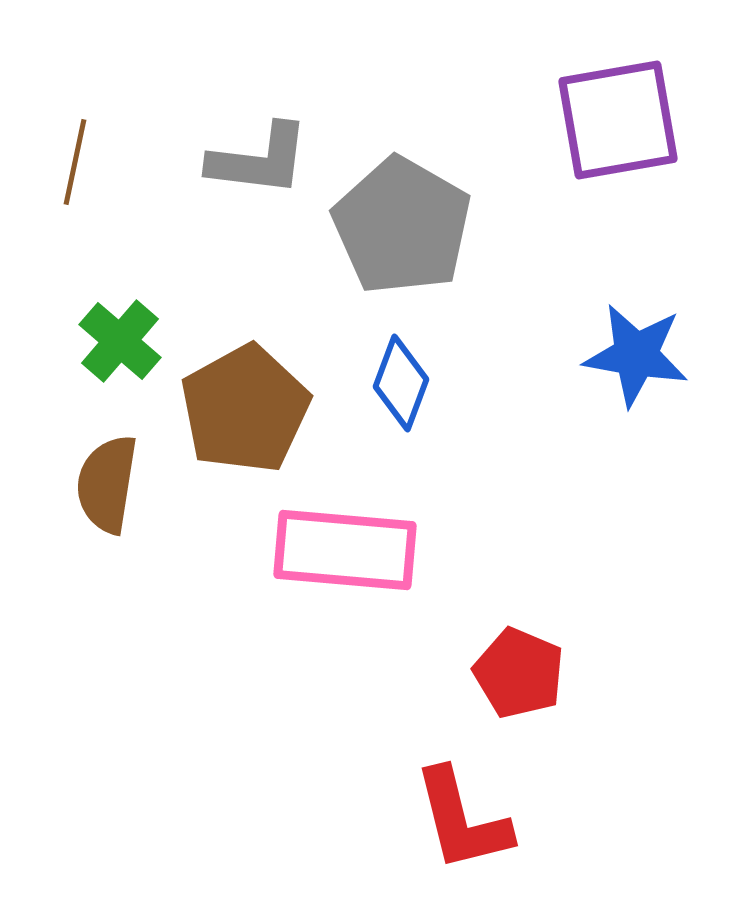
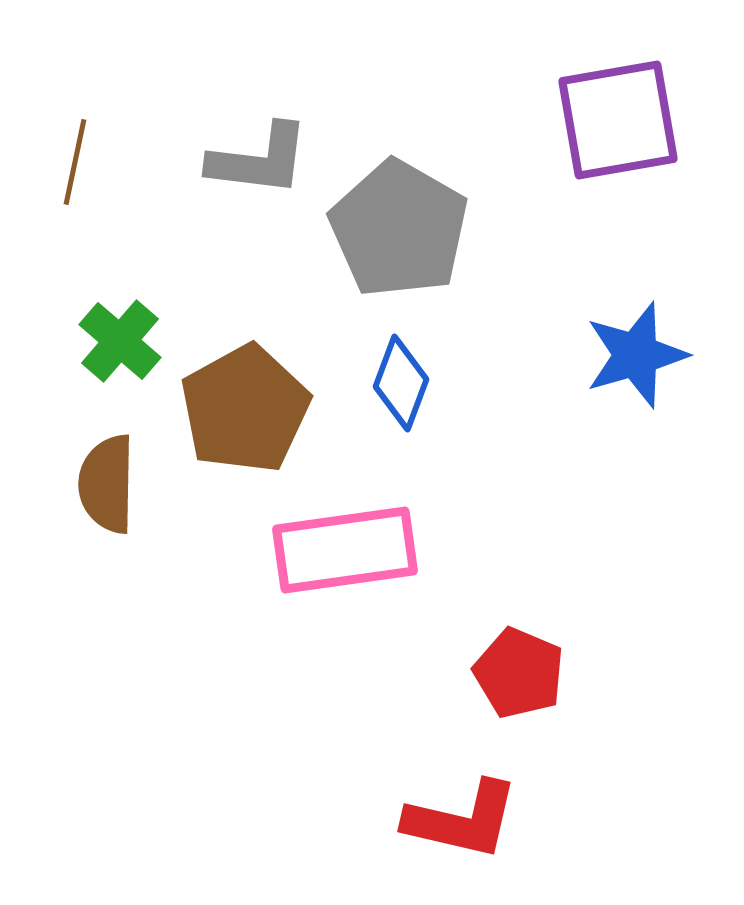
gray pentagon: moved 3 px left, 3 px down
blue star: rotated 26 degrees counterclockwise
brown semicircle: rotated 8 degrees counterclockwise
pink rectangle: rotated 13 degrees counterclockwise
red L-shape: rotated 63 degrees counterclockwise
